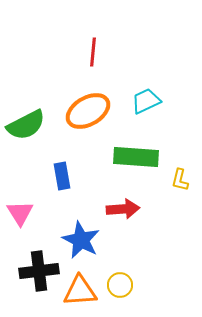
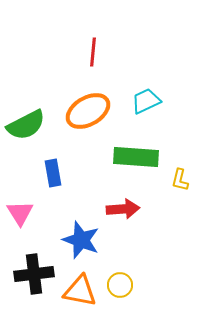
blue rectangle: moved 9 px left, 3 px up
blue star: rotated 6 degrees counterclockwise
black cross: moved 5 px left, 3 px down
orange triangle: rotated 15 degrees clockwise
